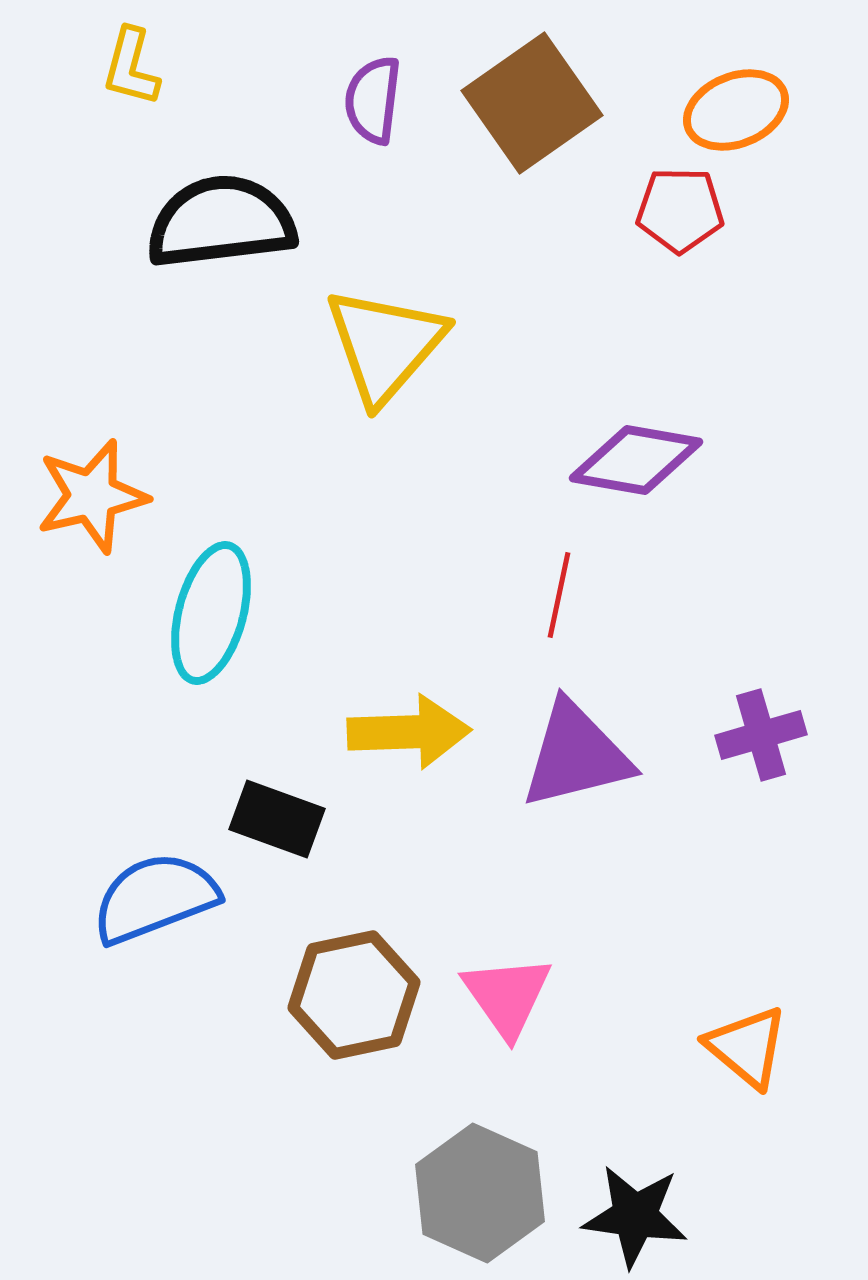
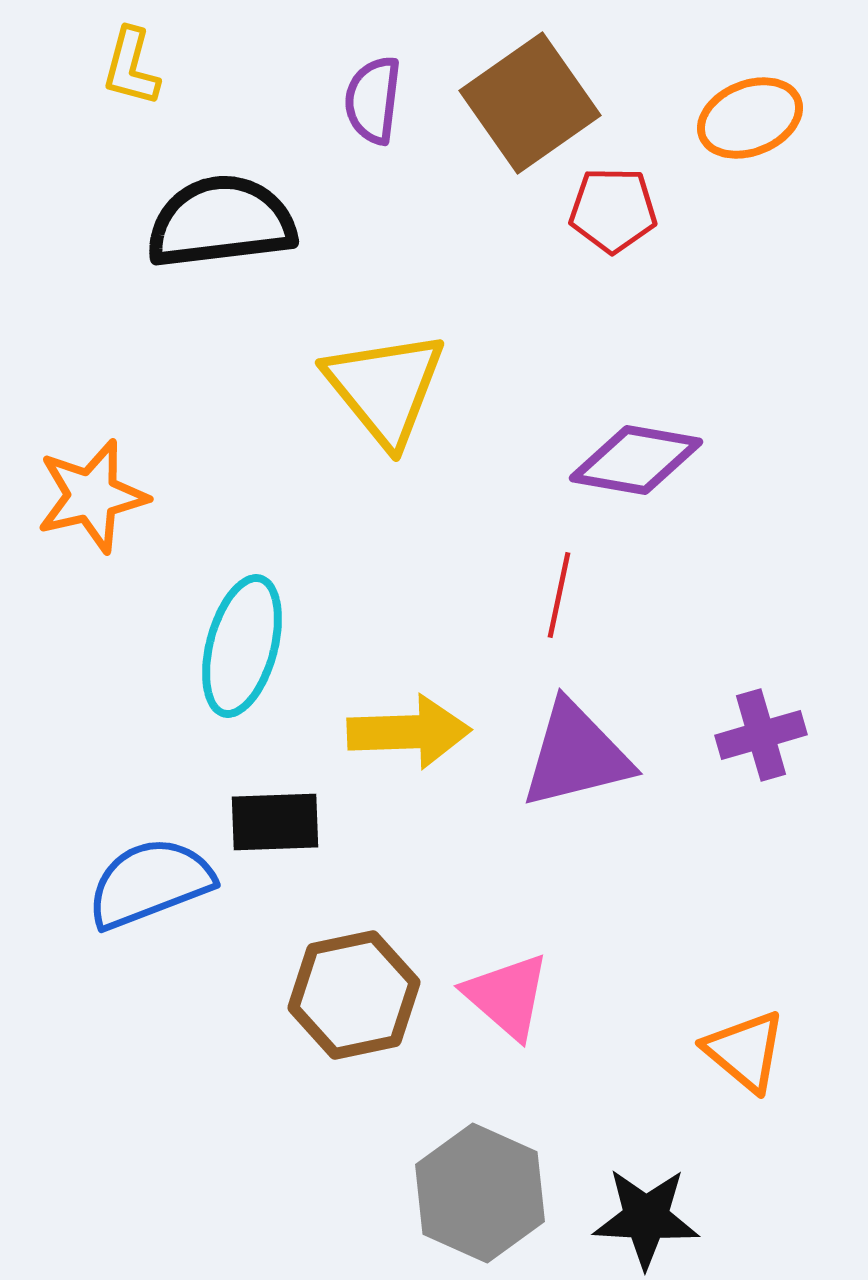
brown square: moved 2 px left
orange ellipse: moved 14 px right, 8 px down
red pentagon: moved 67 px left
yellow triangle: moved 43 px down; rotated 20 degrees counterclockwise
cyan ellipse: moved 31 px right, 33 px down
black rectangle: moved 2 px left, 3 px down; rotated 22 degrees counterclockwise
blue semicircle: moved 5 px left, 15 px up
pink triangle: rotated 14 degrees counterclockwise
orange triangle: moved 2 px left, 4 px down
black star: moved 11 px right, 2 px down; rotated 5 degrees counterclockwise
